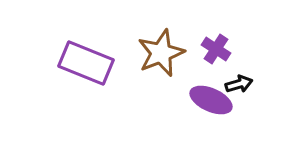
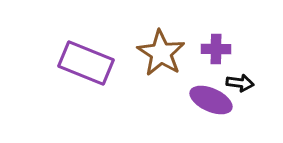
purple cross: rotated 32 degrees counterclockwise
brown star: rotated 18 degrees counterclockwise
black arrow: moved 1 px right, 1 px up; rotated 24 degrees clockwise
